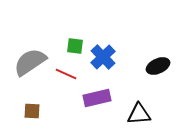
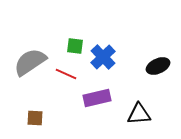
brown square: moved 3 px right, 7 px down
